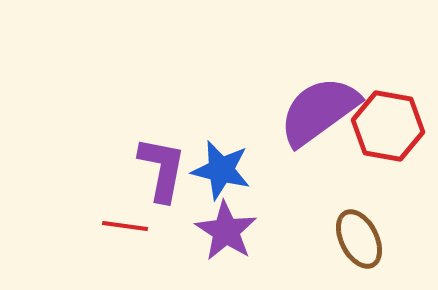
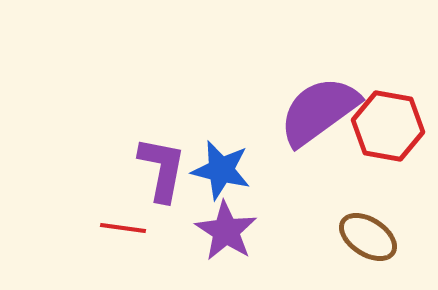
red line: moved 2 px left, 2 px down
brown ellipse: moved 9 px right, 2 px up; rotated 30 degrees counterclockwise
